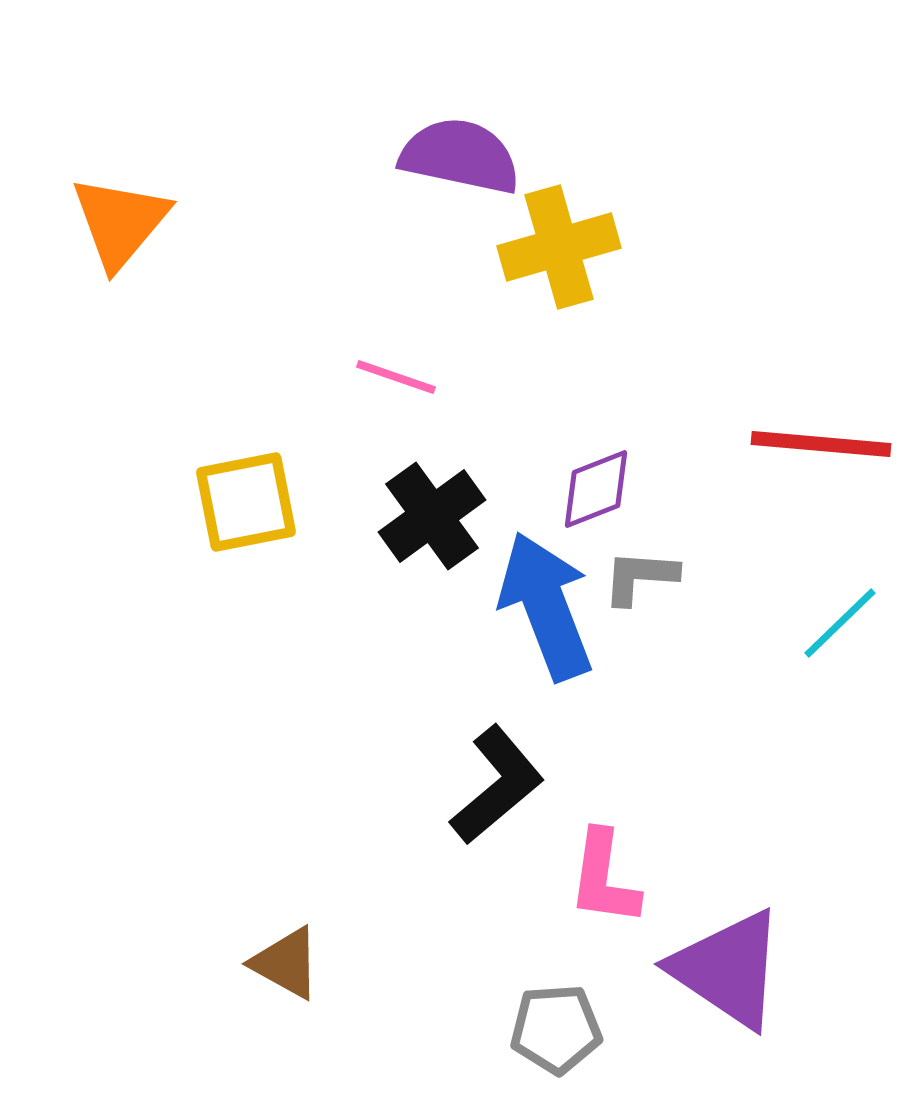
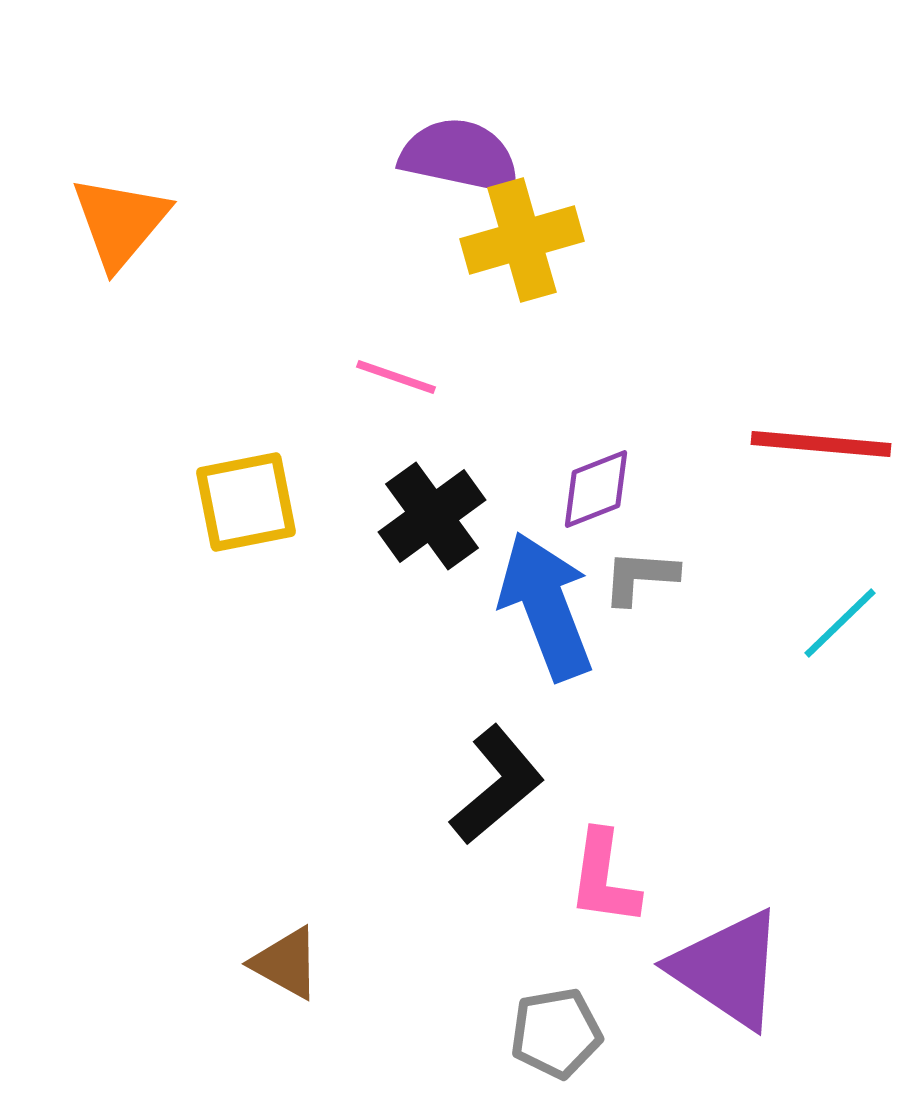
yellow cross: moved 37 px left, 7 px up
gray pentagon: moved 4 px down; rotated 6 degrees counterclockwise
